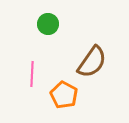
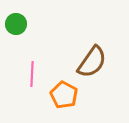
green circle: moved 32 px left
